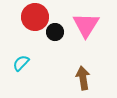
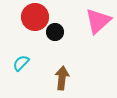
pink triangle: moved 12 px right, 4 px up; rotated 16 degrees clockwise
brown arrow: moved 21 px left; rotated 15 degrees clockwise
